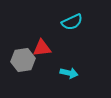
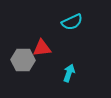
gray hexagon: rotated 10 degrees clockwise
cyan arrow: rotated 84 degrees counterclockwise
